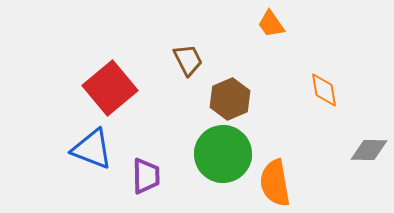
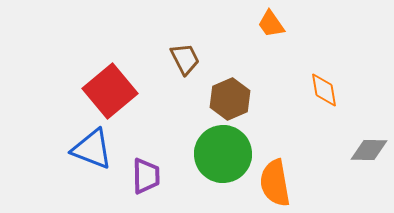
brown trapezoid: moved 3 px left, 1 px up
red square: moved 3 px down
